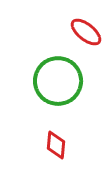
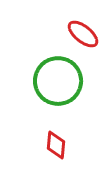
red ellipse: moved 3 px left, 2 px down
